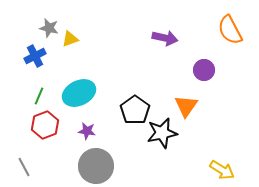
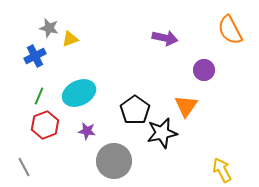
gray circle: moved 18 px right, 5 px up
yellow arrow: rotated 150 degrees counterclockwise
